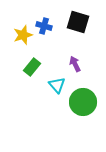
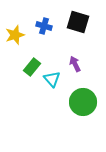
yellow star: moved 8 px left
cyan triangle: moved 5 px left, 6 px up
